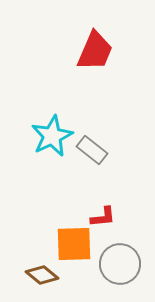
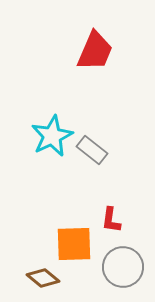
red L-shape: moved 8 px right, 3 px down; rotated 104 degrees clockwise
gray circle: moved 3 px right, 3 px down
brown diamond: moved 1 px right, 3 px down
